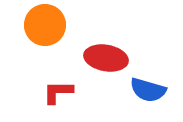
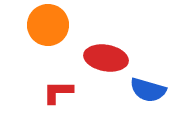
orange circle: moved 3 px right
